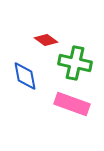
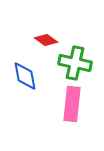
pink rectangle: rotated 76 degrees clockwise
